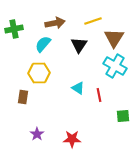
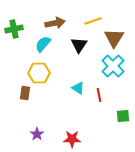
cyan cross: moved 2 px left; rotated 15 degrees clockwise
brown rectangle: moved 2 px right, 4 px up
